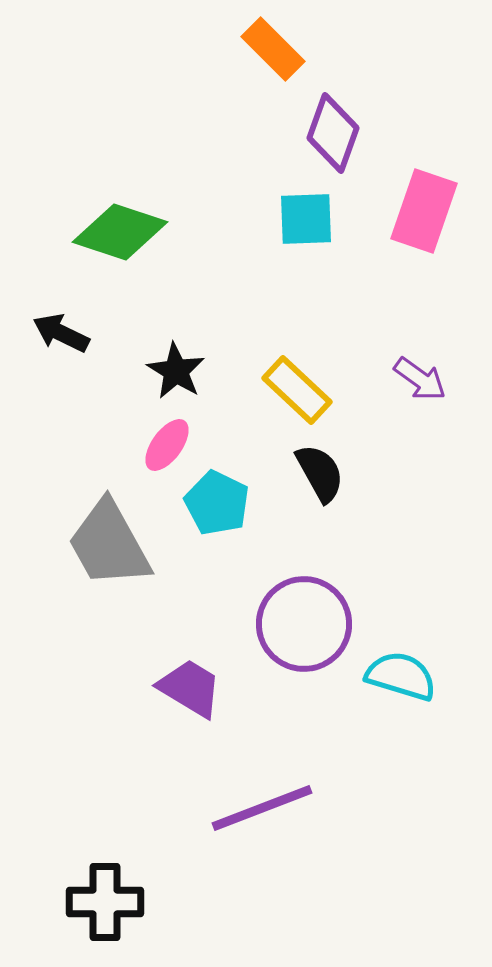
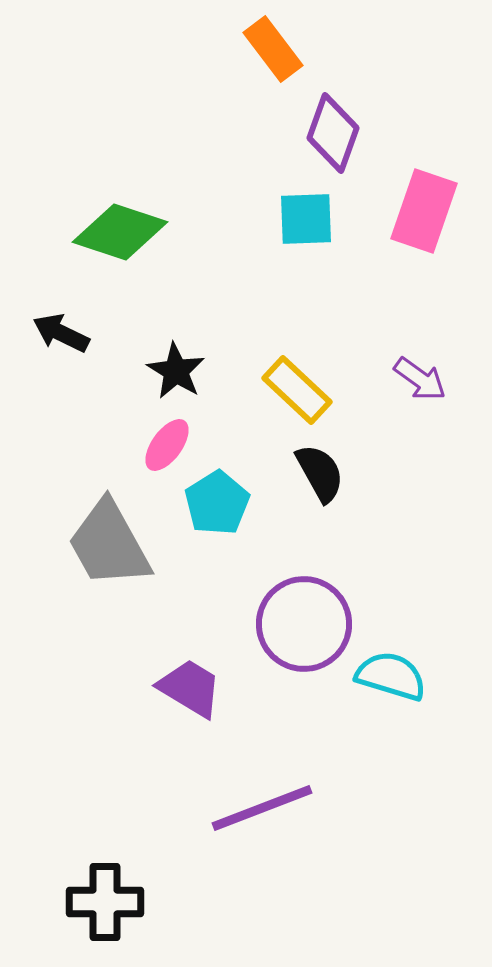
orange rectangle: rotated 8 degrees clockwise
cyan pentagon: rotated 14 degrees clockwise
cyan semicircle: moved 10 px left
